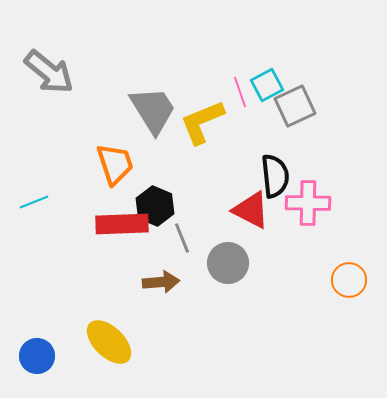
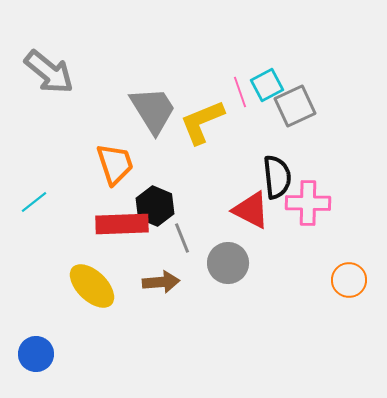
black semicircle: moved 2 px right, 1 px down
cyan line: rotated 16 degrees counterclockwise
yellow ellipse: moved 17 px left, 56 px up
blue circle: moved 1 px left, 2 px up
